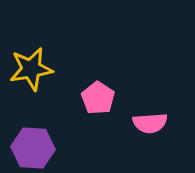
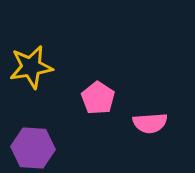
yellow star: moved 2 px up
